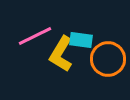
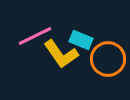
cyan rectangle: rotated 15 degrees clockwise
yellow L-shape: rotated 66 degrees counterclockwise
